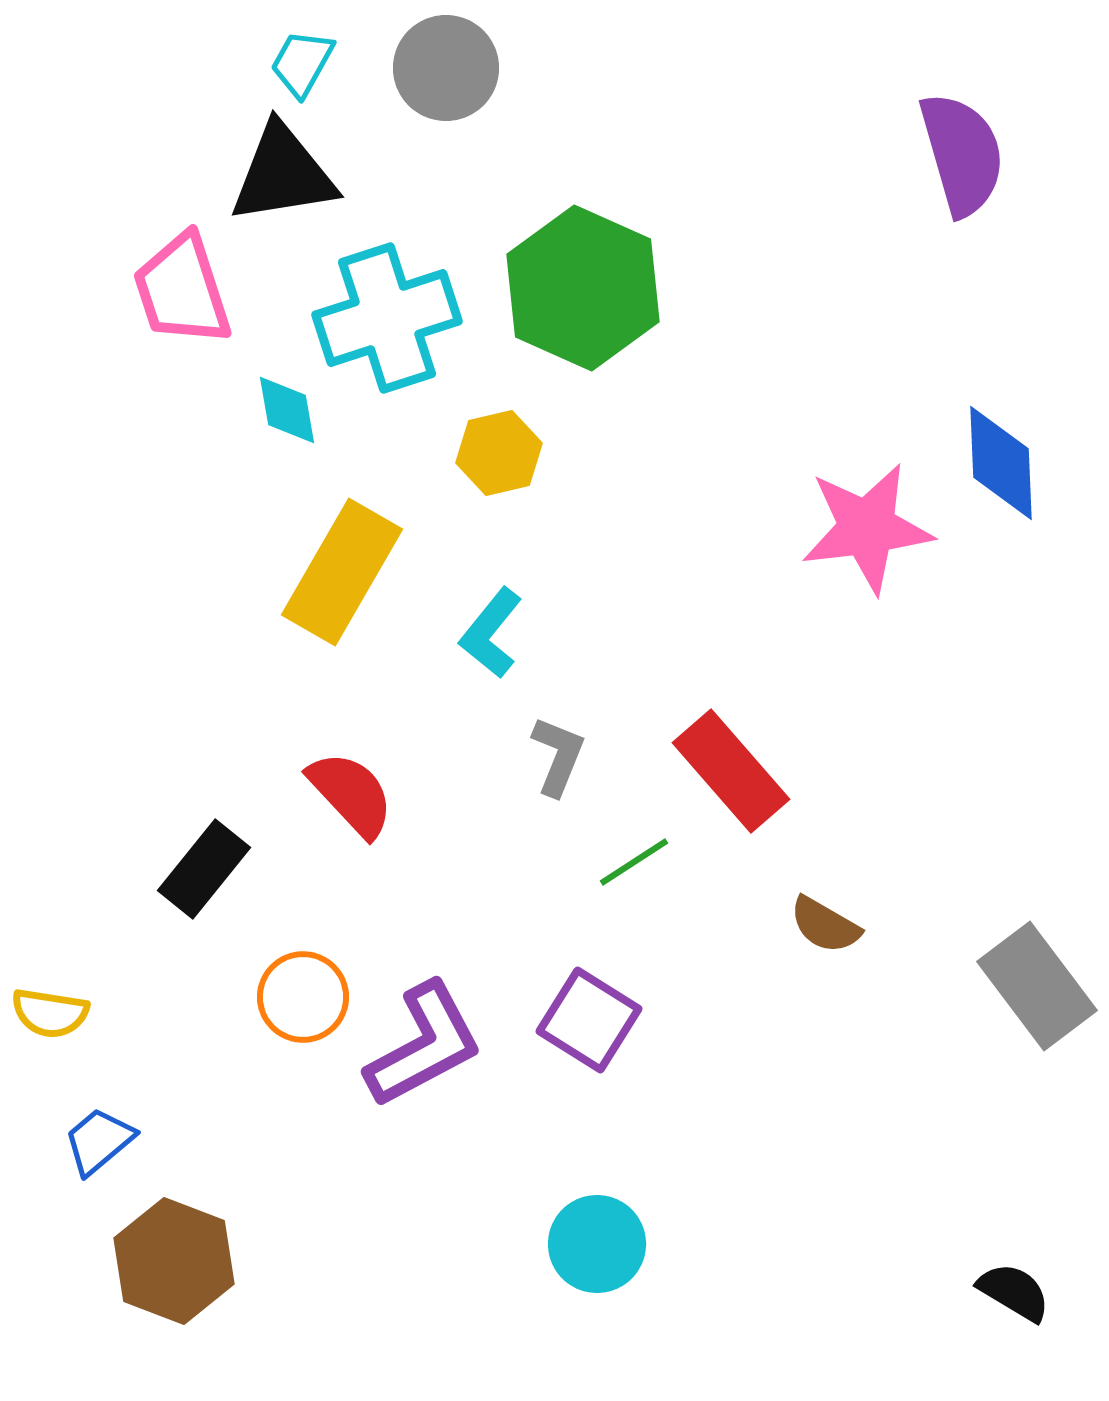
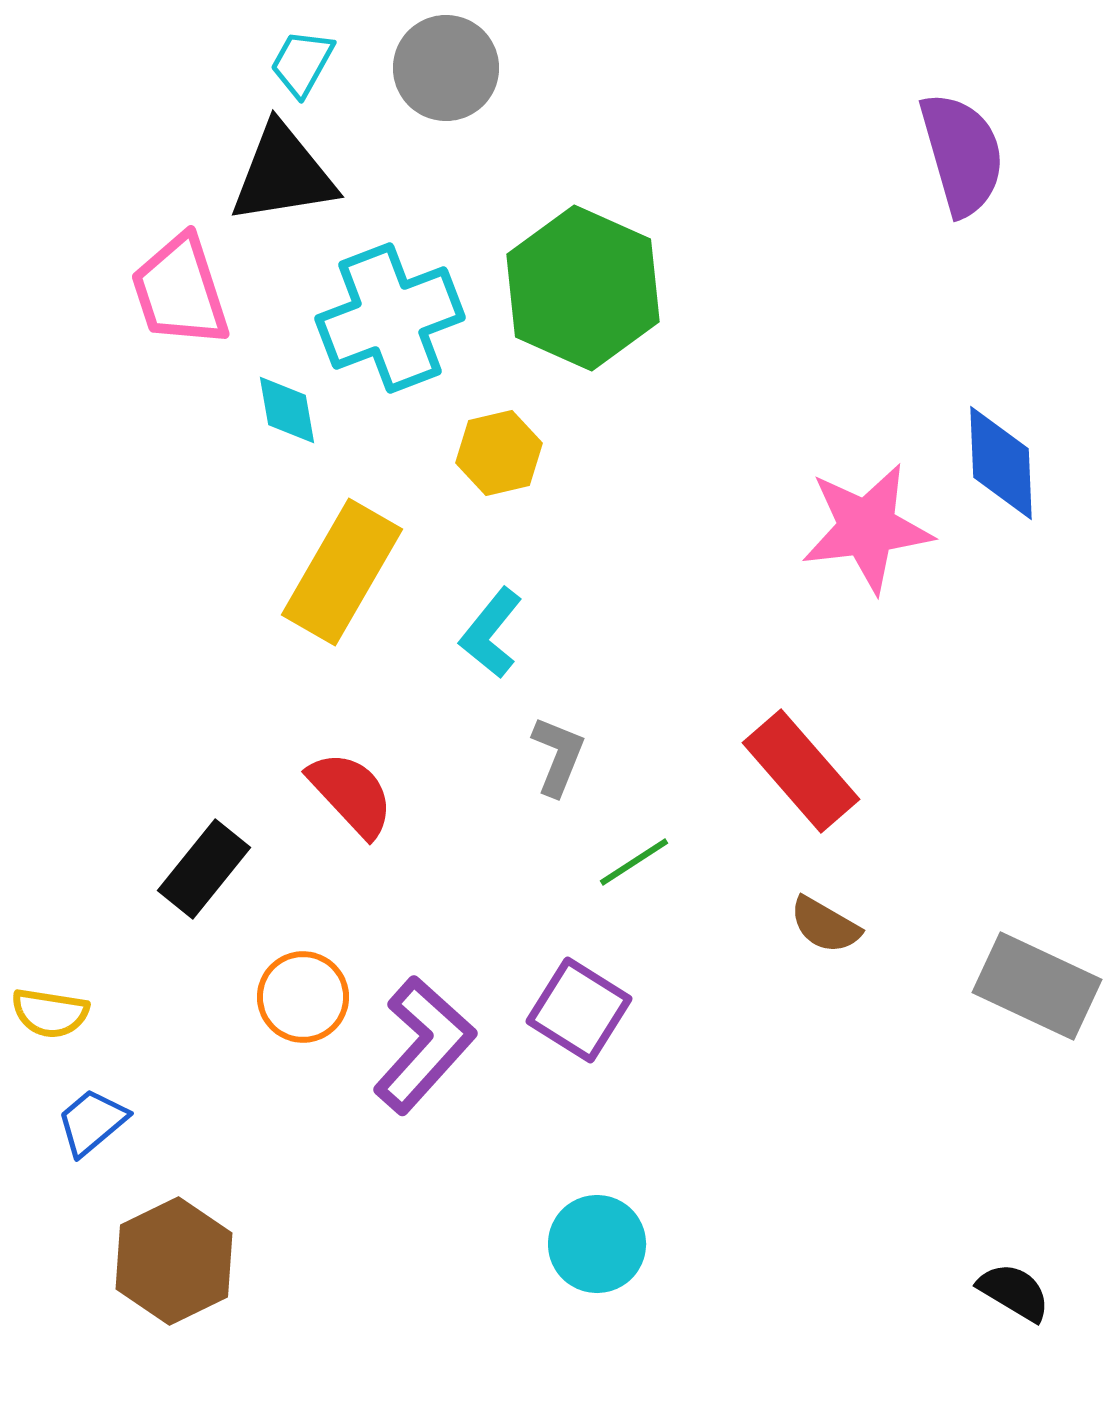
pink trapezoid: moved 2 px left, 1 px down
cyan cross: moved 3 px right; rotated 3 degrees counterclockwise
red rectangle: moved 70 px right
gray rectangle: rotated 28 degrees counterclockwise
purple square: moved 10 px left, 10 px up
purple L-shape: rotated 20 degrees counterclockwise
blue trapezoid: moved 7 px left, 19 px up
brown hexagon: rotated 13 degrees clockwise
